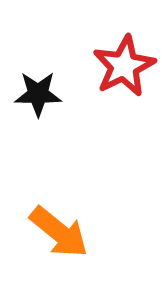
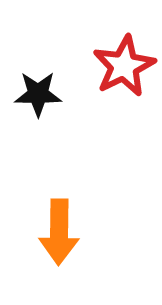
orange arrow: rotated 52 degrees clockwise
